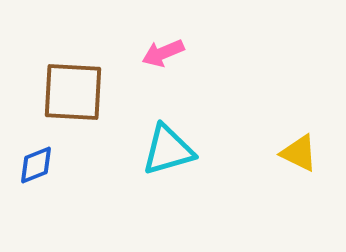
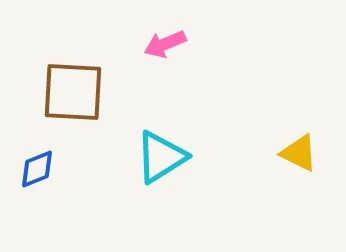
pink arrow: moved 2 px right, 9 px up
cyan triangle: moved 7 px left, 7 px down; rotated 16 degrees counterclockwise
blue diamond: moved 1 px right, 4 px down
